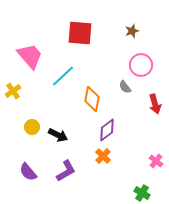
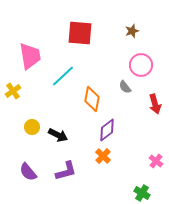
pink trapezoid: rotated 32 degrees clockwise
purple L-shape: rotated 15 degrees clockwise
